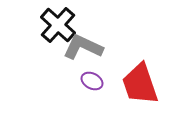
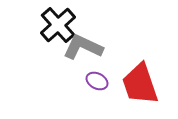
black cross: rotated 6 degrees clockwise
purple ellipse: moved 5 px right
